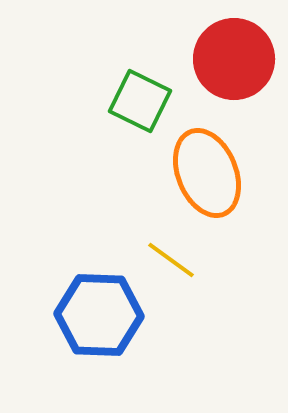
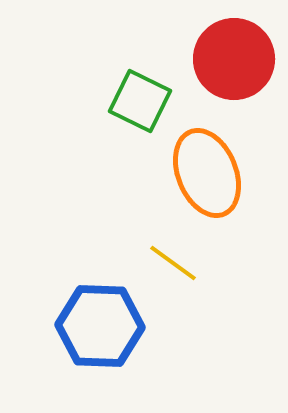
yellow line: moved 2 px right, 3 px down
blue hexagon: moved 1 px right, 11 px down
